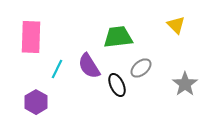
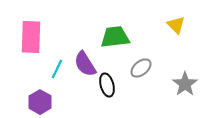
green trapezoid: moved 3 px left
purple semicircle: moved 4 px left, 2 px up
black ellipse: moved 10 px left; rotated 10 degrees clockwise
purple hexagon: moved 4 px right
